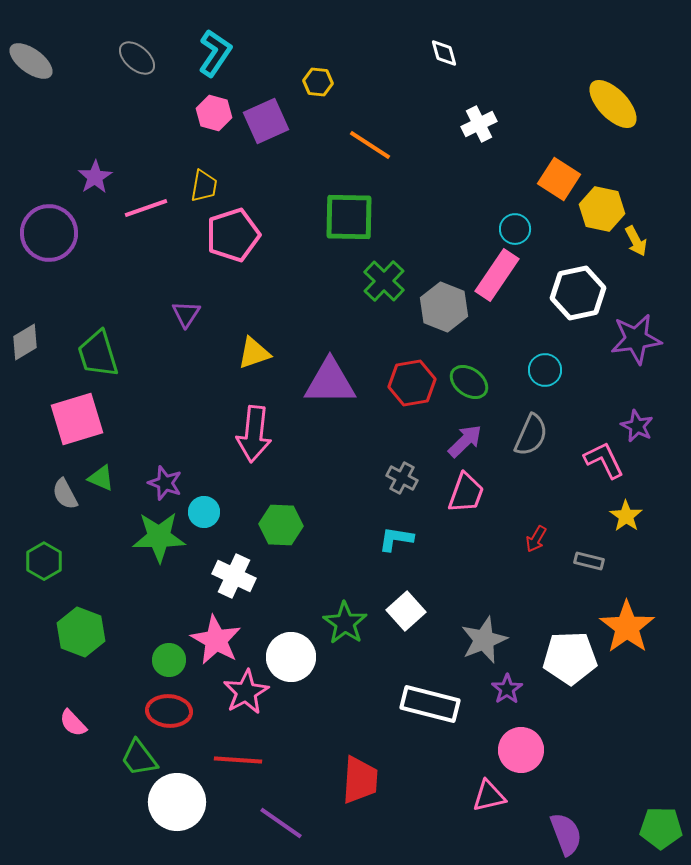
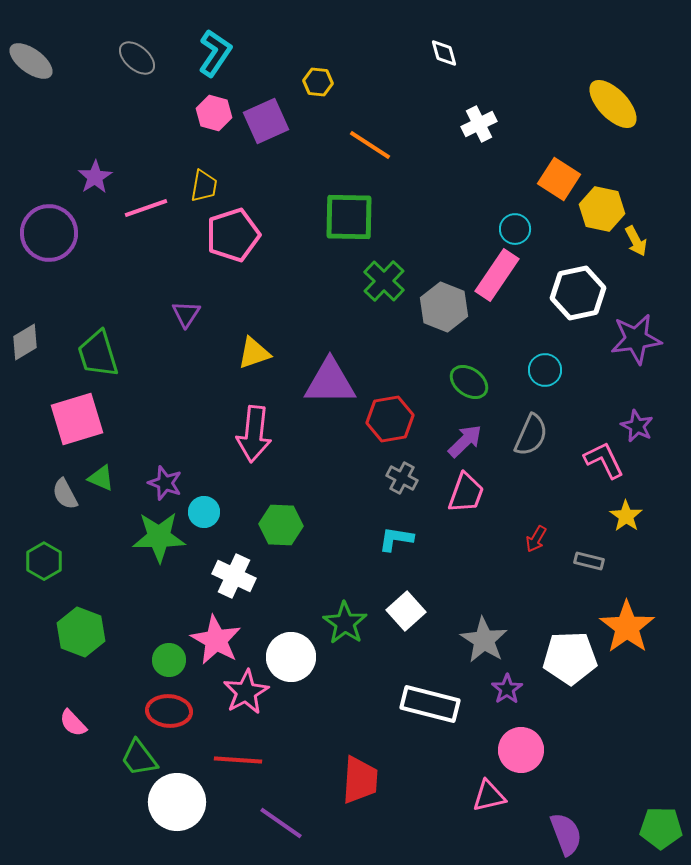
red hexagon at (412, 383): moved 22 px left, 36 px down
gray star at (484, 640): rotated 18 degrees counterclockwise
